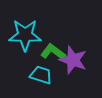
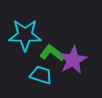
green L-shape: moved 1 px left, 1 px down
purple star: rotated 24 degrees clockwise
